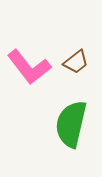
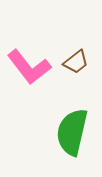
green semicircle: moved 1 px right, 8 px down
